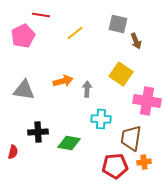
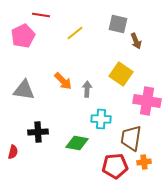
orange arrow: rotated 60 degrees clockwise
green diamond: moved 8 px right
